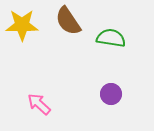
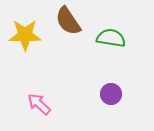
yellow star: moved 3 px right, 10 px down
